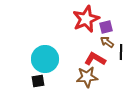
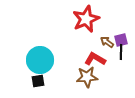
purple square: moved 15 px right, 13 px down
cyan circle: moved 5 px left, 1 px down
